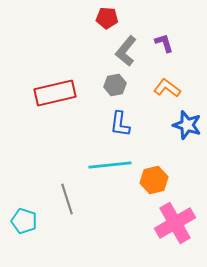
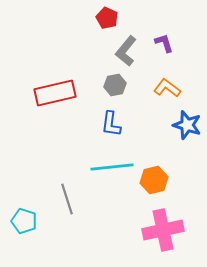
red pentagon: rotated 20 degrees clockwise
blue L-shape: moved 9 px left
cyan line: moved 2 px right, 2 px down
pink cross: moved 12 px left, 7 px down; rotated 18 degrees clockwise
